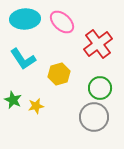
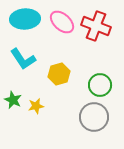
red cross: moved 2 px left, 18 px up; rotated 32 degrees counterclockwise
green circle: moved 3 px up
